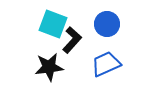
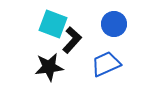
blue circle: moved 7 px right
